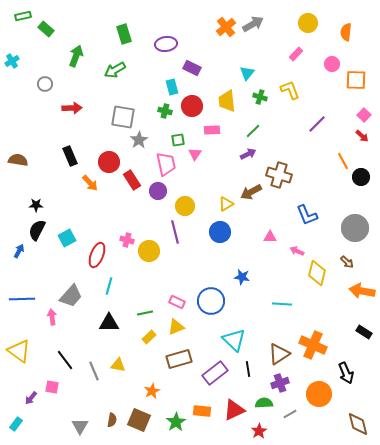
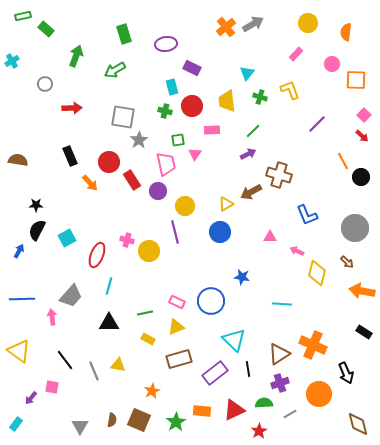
yellow rectangle at (149, 337): moved 1 px left, 2 px down; rotated 72 degrees clockwise
